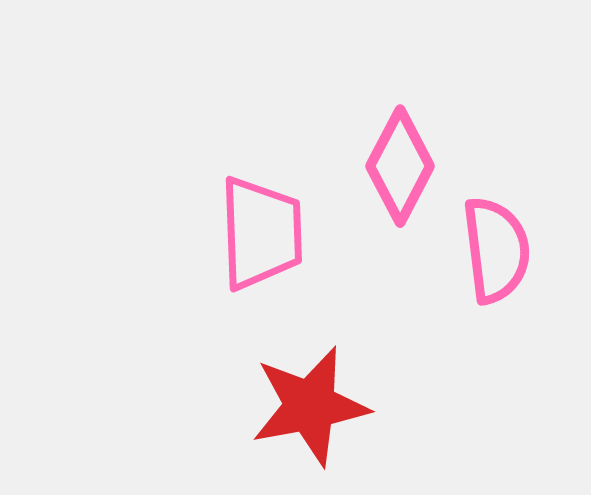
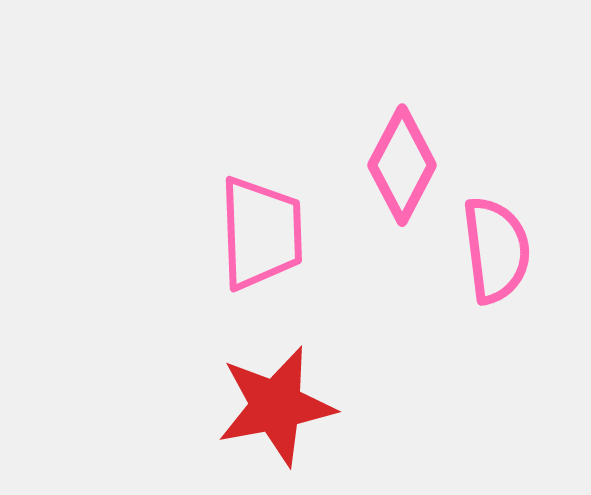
pink diamond: moved 2 px right, 1 px up
red star: moved 34 px left
